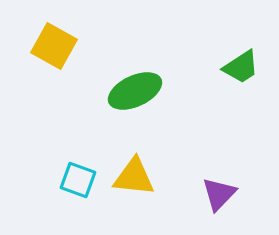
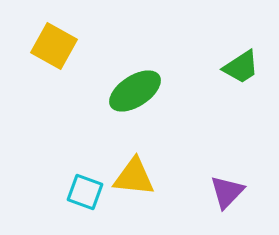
green ellipse: rotated 8 degrees counterclockwise
cyan square: moved 7 px right, 12 px down
purple triangle: moved 8 px right, 2 px up
